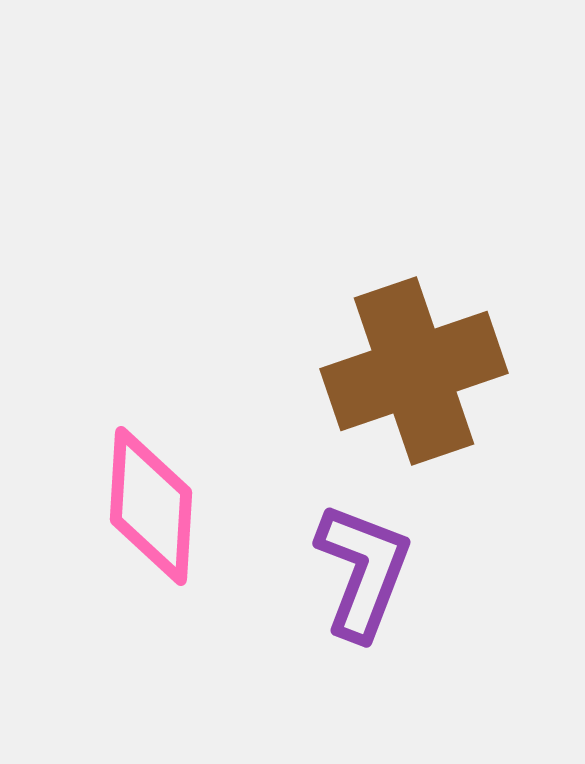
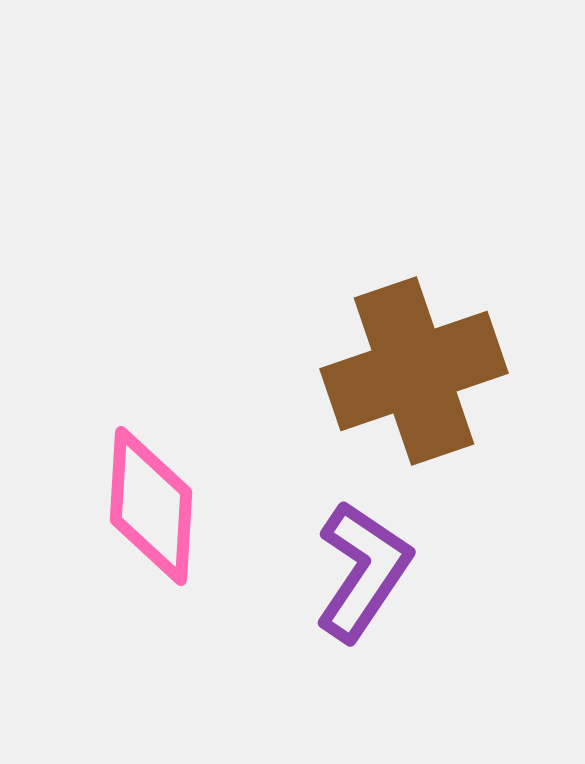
purple L-shape: rotated 13 degrees clockwise
